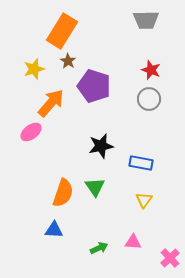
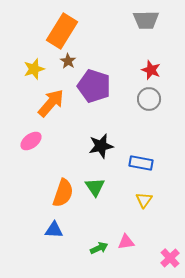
pink ellipse: moved 9 px down
pink triangle: moved 7 px left; rotated 12 degrees counterclockwise
